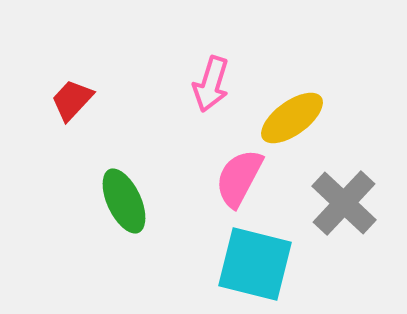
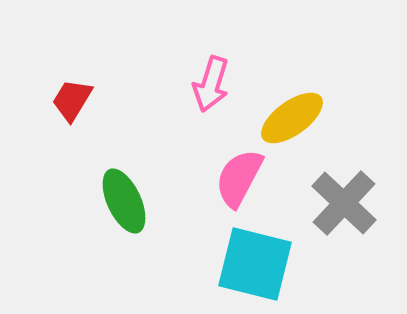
red trapezoid: rotated 12 degrees counterclockwise
